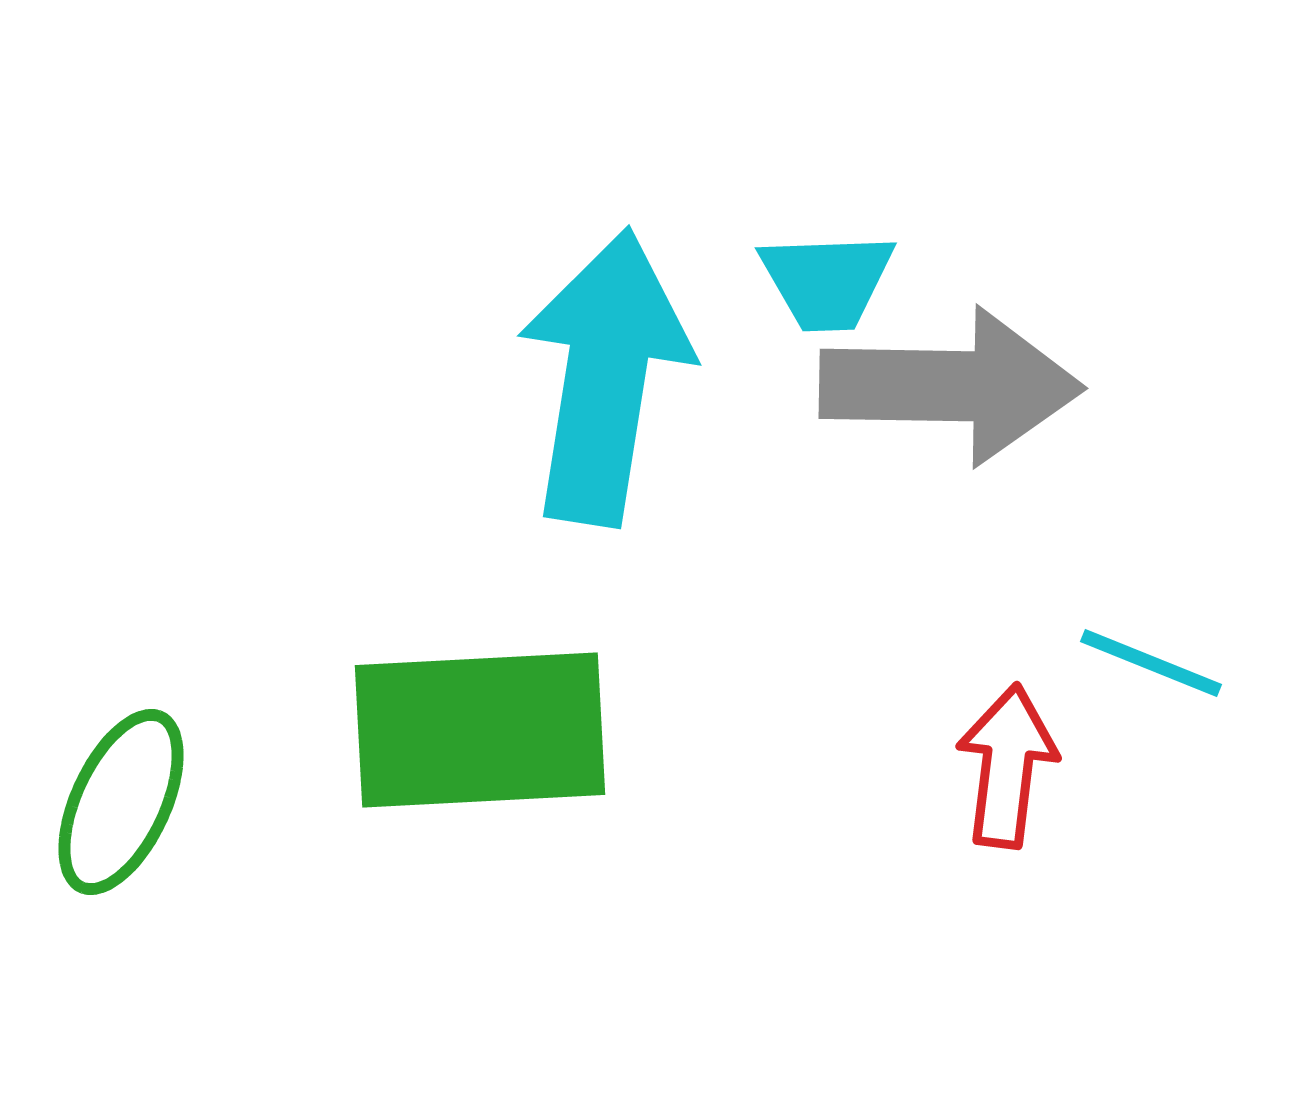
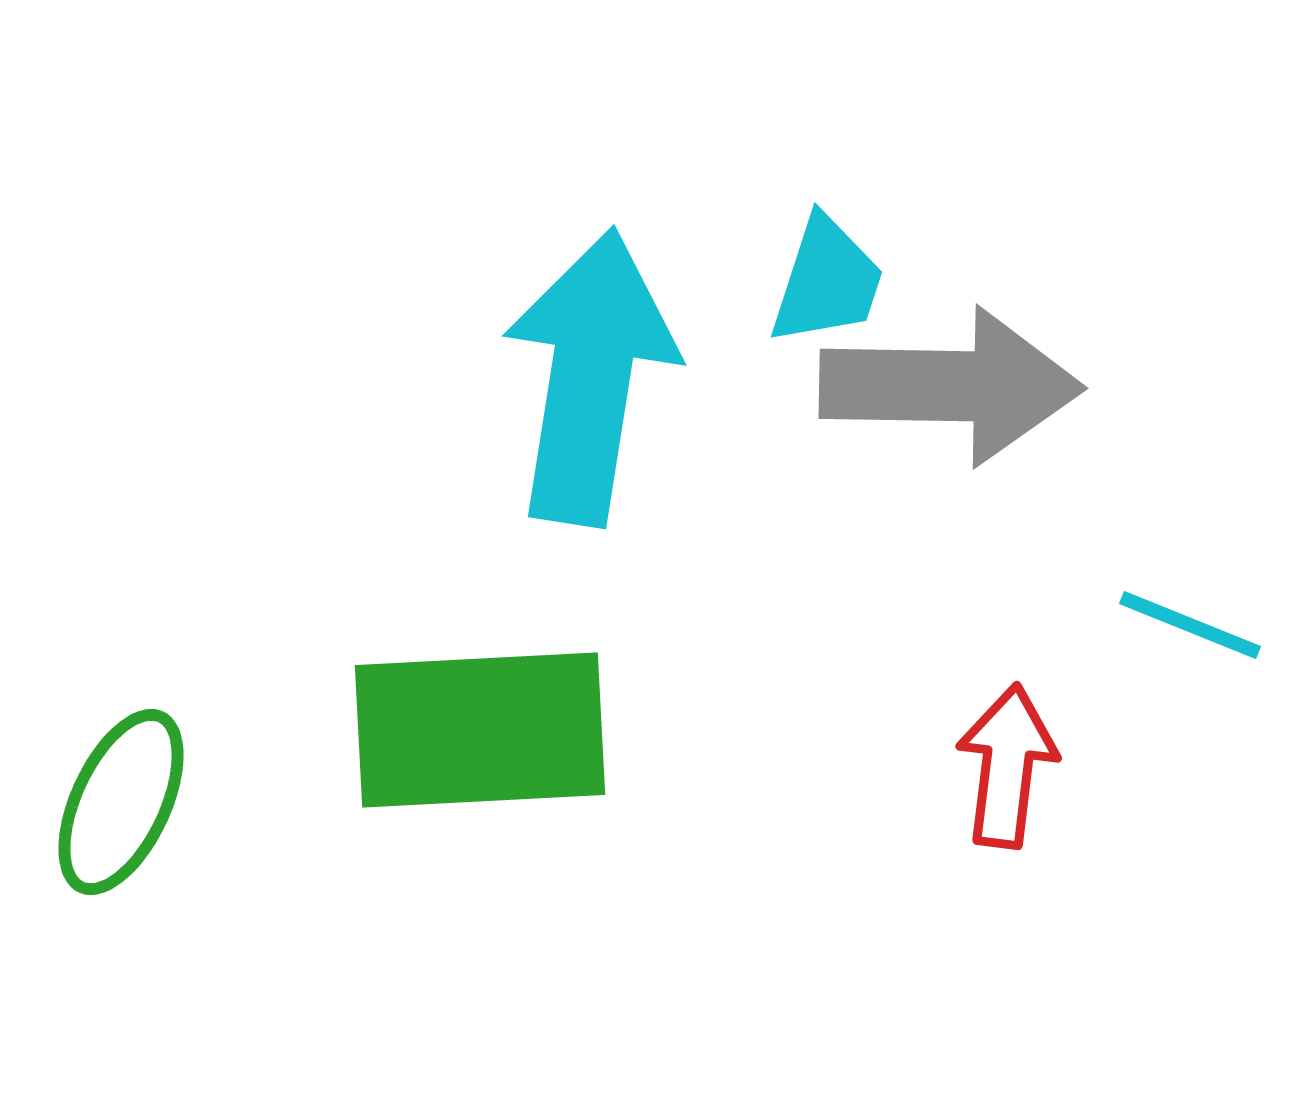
cyan trapezoid: rotated 70 degrees counterclockwise
cyan arrow: moved 15 px left
cyan line: moved 39 px right, 38 px up
